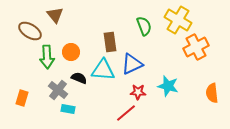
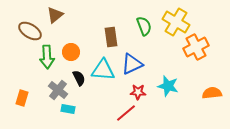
brown triangle: rotated 30 degrees clockwise
yellow cross: moved 2 px left, 2 px down
brown rectangle: moved 1 px right, 5 px up
black semicircle: rotated 42 degrees clockwise
orange semicircle: rotated 90 degrees clockwise
